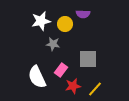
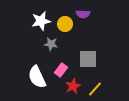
gray star: moved 2 px left
red star: rotated 14 degrees counterclockwise
